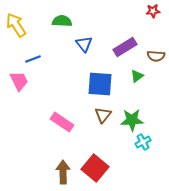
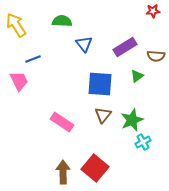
green star: rotated 20 degrees counterclockwise
